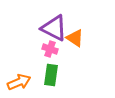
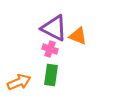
orange triangle: moved 3 px right, 2 px up; rotated 12 degrees counterclockwise
